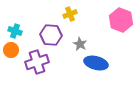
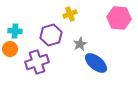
pink hexagon: moved 2 px left, 2 px up; rotated 15 degrees counterclockwise
cyan cross: rotated 16 degrees counterclockwise
purple hexagon: rotated 20 degrees counterclockwise
gray star: rotated 16 degrees clockwise
orange circle: moved 1 px left, 1 px up
blue ellipse: rotated 25 degrees clockwise
